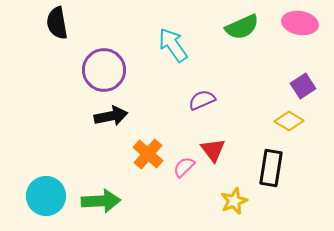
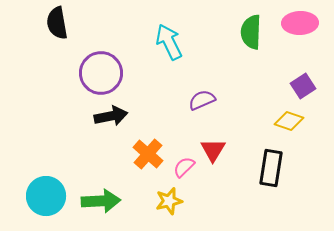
pink ellipse: rotated 12 degrees counterclockwise
green semicircle: moved 9 px right, 5 px down; rotated 116 degrees clockwise
cyan arrow: moved 4 px left, 3 px up; rotated 9 degrees clockwise
purple circle: moved 3 px left, 3 px down
yellow diamond: rotated 12 degrees counterclockwise
red triangle: rotated 8 degrees clockwise
yellow star: moved 65 px left; rotated 8 degrees clockwise
